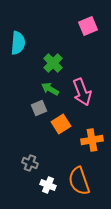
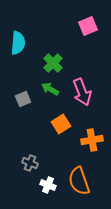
gray square: moved 16 px left, 9 px up
